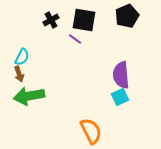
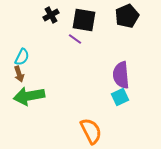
black cross: moved 5 px up
